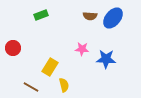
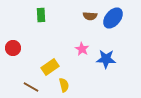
green rectangle: rotated 72 degrees counterclockwise
pink star: rotated 24 degrees clockwise
yellow rectangle: rotated 24 degrees clockwise
